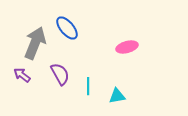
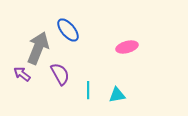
blue ellipse: moved 1 px right, 2 px down
gray arrow: moved 3 px right, 5 px down
purple arrow: moved 1 px up
cyan line: moved 4 px down
cyan triangle: moved 1 px up
